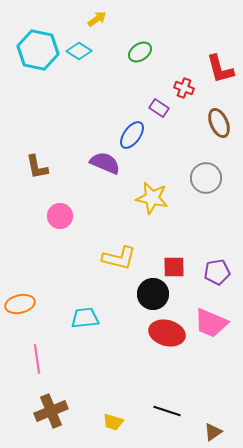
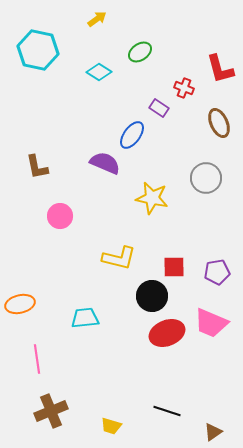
cyan diamond: moved 20 px right, 21 px down
black circle: moved 1 px left, 2 px down
red ellipse: rotated 36 degrees counterclockwise
yellow trapezoid: moved 2 px left, 4 px down
